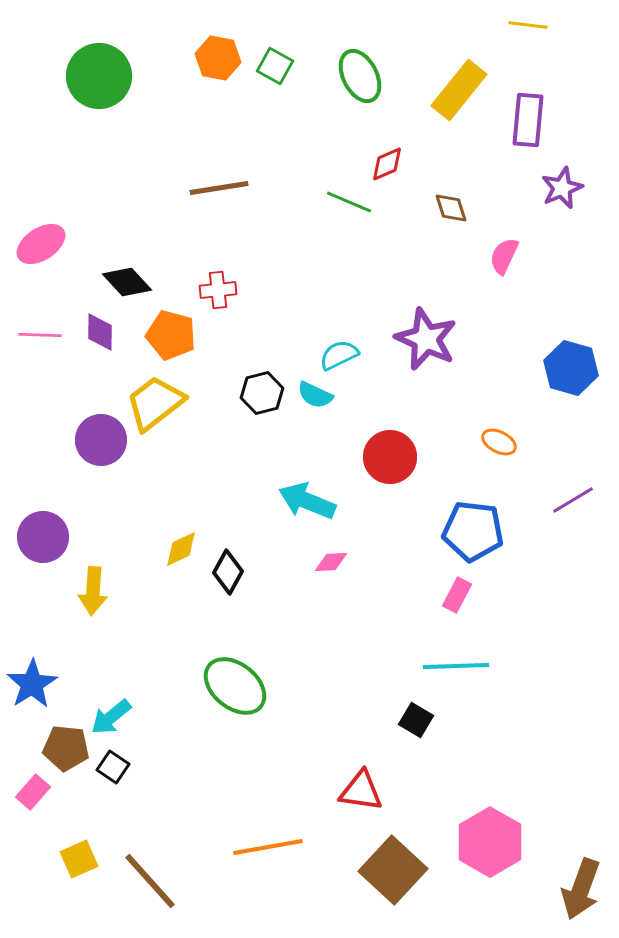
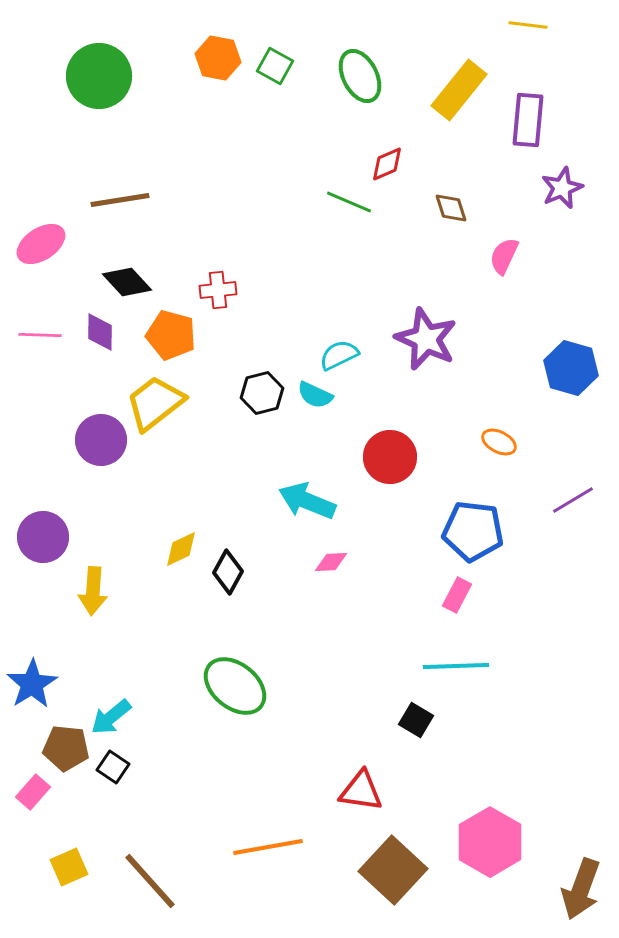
brown line at (219, 188): moved 99 px left, 12 px down
yellow square at (79, 859): moved 10 px left, 8 px down
